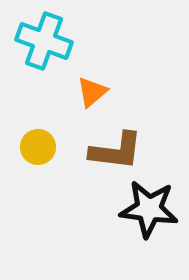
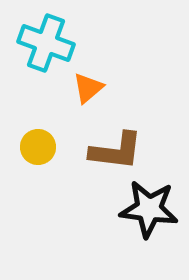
cyan cross: moved 2 px right, 2 px down
orange triangle: moved 4 px left, 4 px up
